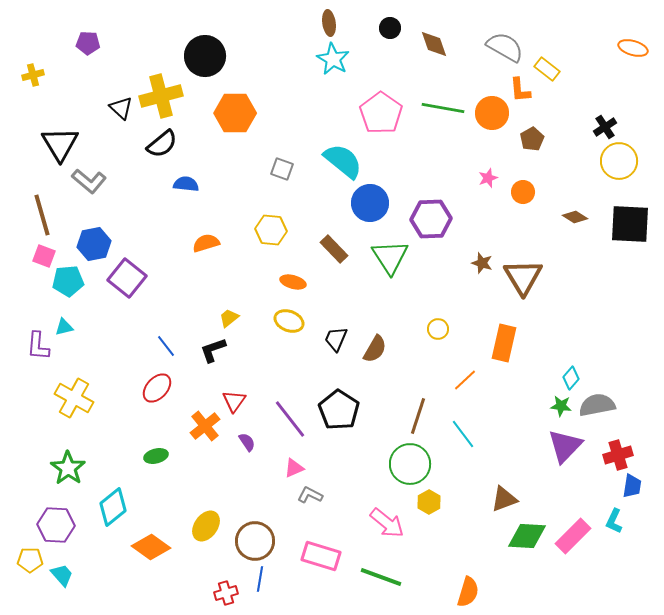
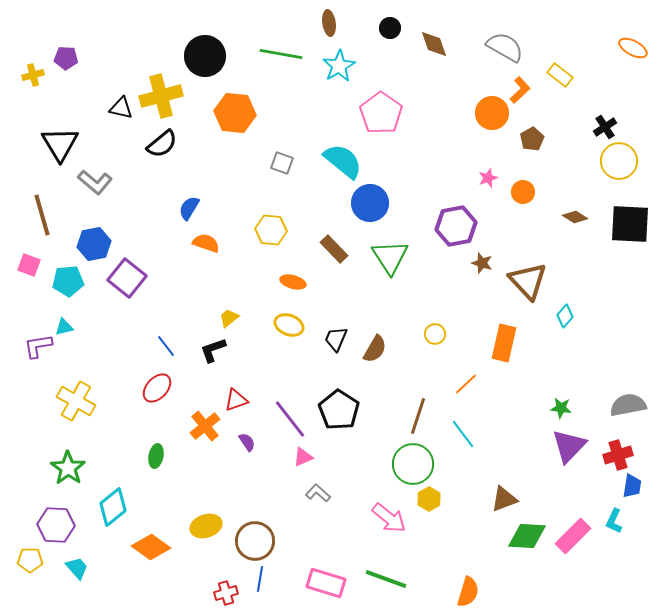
purple pentagon at (88, 43): moved 22 px left, 15 px down
orange ellipse at (633, 48): rotated 12 degrees clockwise
cyan star at (333, 59): moved 6 px right, 7 px down; rotated 12 degrees clockwise
yellow rectangle at (547, 69): moved 13 px right, 6 px down
orange L-shape at (520, 90): rotated 128 degrees counterclockwise
black triangle at (121, 108): rotated 30 degrees counterclockwise
green line at (443, 108): moved 162 px left, 54 px up
orange hexagon at (235, 113): rotated 6 degrees clockwise
gray square at (282, 169): moved 6 px up
gray L-shape at (89, 181): moved 6 px right, 1 px down
blue semicircle at (186, 184): moved 3 px right, 24 px down; rotated 65 degrees counterclockwise
purple hexagon at (431, 219): moved 25 px right, 7 px down; rotated 9 degrees counterclockwise
orange semicircle at (206, 243): rotated 36 degrees clockwise
pink square at (44, 256): moved 15 px left, 9 px down
brown triangle at (523, 277): moved 5 px right, 4 px down; rotated 12 degrees counterclockwise
yellow ellipse at (289, 321): moved 4 px down
yellow circle at (438, 329): moved 3 px left, 5 px down
purple L-shape at (38, 346): rotated 76 degrees clockwise
cyan diamond at (571, 378): moved 6 px left, 62 px up
orange line at (465, 380): moved 1 px right, 4 px down
yellow cross at (74, 398): moved 2 px right, 3 px down
red triangle at (234, 401): moved 2 px right, 1 px up; rotated 35 degrees clockwise
gray semicircle at (597, 405): moved 31 px right
green star at (561, 406): moved 2 px down
purple triangle at (565, 446): moved 4 px right
green ellipse at (156, 456): rotated 65 degrees counterclockwise
green circle at (410, 464): moved 3 px right
pink triangle at (294, 468): moved 9 px right, 11 px up
gray L-shape at (310, 495): moved 8 px right, 2 px up; rotated 15 degrees clockwise
yellow hexagon at (429, 502): moved 3 px up
pink arrow at (387, 523): moved 2 px right, 5 px up
yellow ellipse at (206, 526): rotated 36 degrees clockwise
pink rectangle at (321, 556): moved 5 px right, 27 px down
cyan trapezoid at (62, 575): moved 15 px right, 7 px up
green line at (381, 577): moved 5 px right, 2 px down
